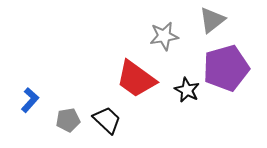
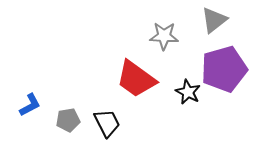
gray triangle: moved 2 px right
gray star: rotated 12 degrees clockwise
purple pentagon: moved 2 px left, 1 px down
black star: moved 1 px right, 2 px down
blue L-shape: moved 5 px down; rotated 20 degrees clockwise
black trapezoid: moved 3 px down; rotated 20 degrees clockwise
